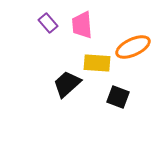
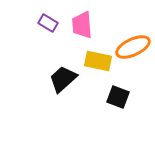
purple rectangle: rotated 18 degrees counterclockwise
yellow rectangle: moved 1 px right, 2 px up; rotated 8 degrees clockwise
black trapezoid: moved 4 px left, 5 px up
